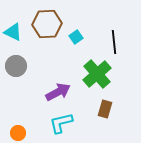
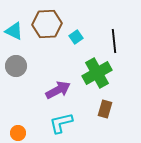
cyan triangle: moved 1 px right, 1 px up
black line: moved 1 px up
green cross: moved 1 px up; rotated 12 degrees clockwise
purple arrow: moved 2 px up
